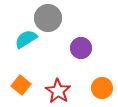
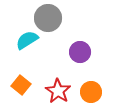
cyan semicircle: moved 1 px right, 1 px down
purple circle: moved 1 px left, 4 px down
orange circle: moved 11 px left, 4 px down
